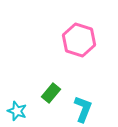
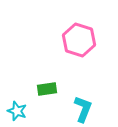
green rectangle: moved 4 px left, 4 px up; rotated 42 degrees clockwise
